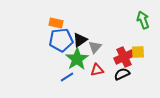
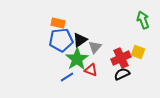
orange rectangle: moved 2 px right
yellow square: rotated 24 degrees clockwise
red cross: moved 3 px left, 1 px down
red triangle: moved 6 px left; rotated 32 degrees clockwise
